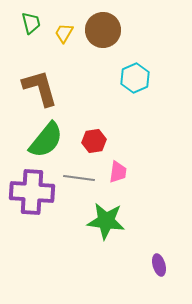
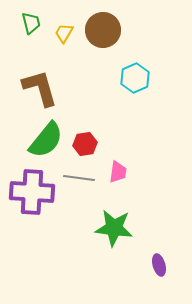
red hexagon: moved 9 px left, 3 px down
green star: moved 8 px right, 7 px down
